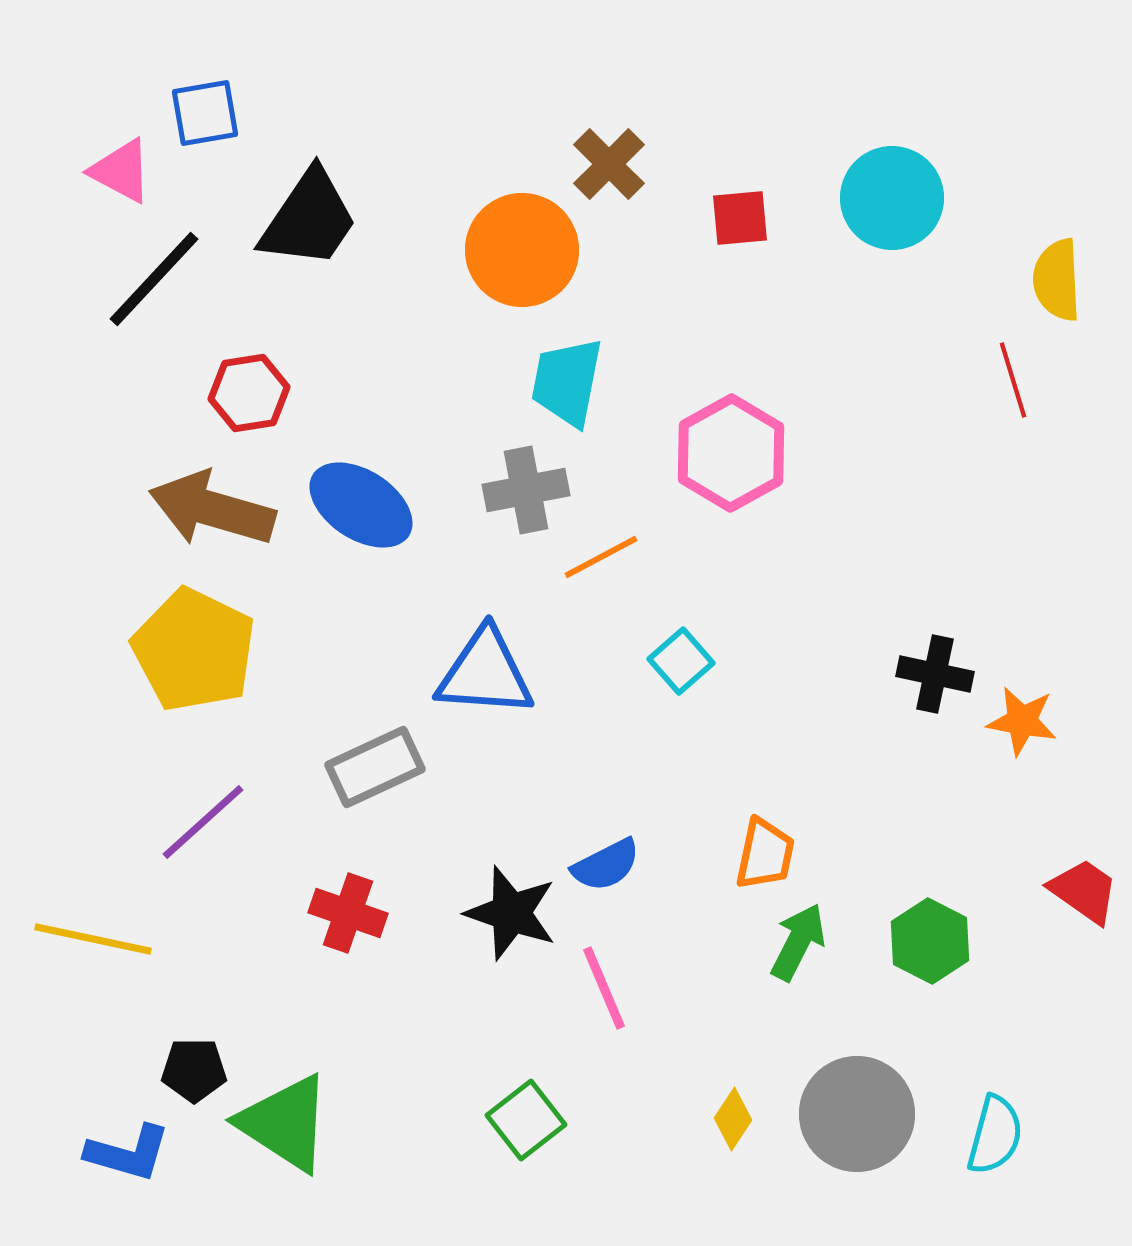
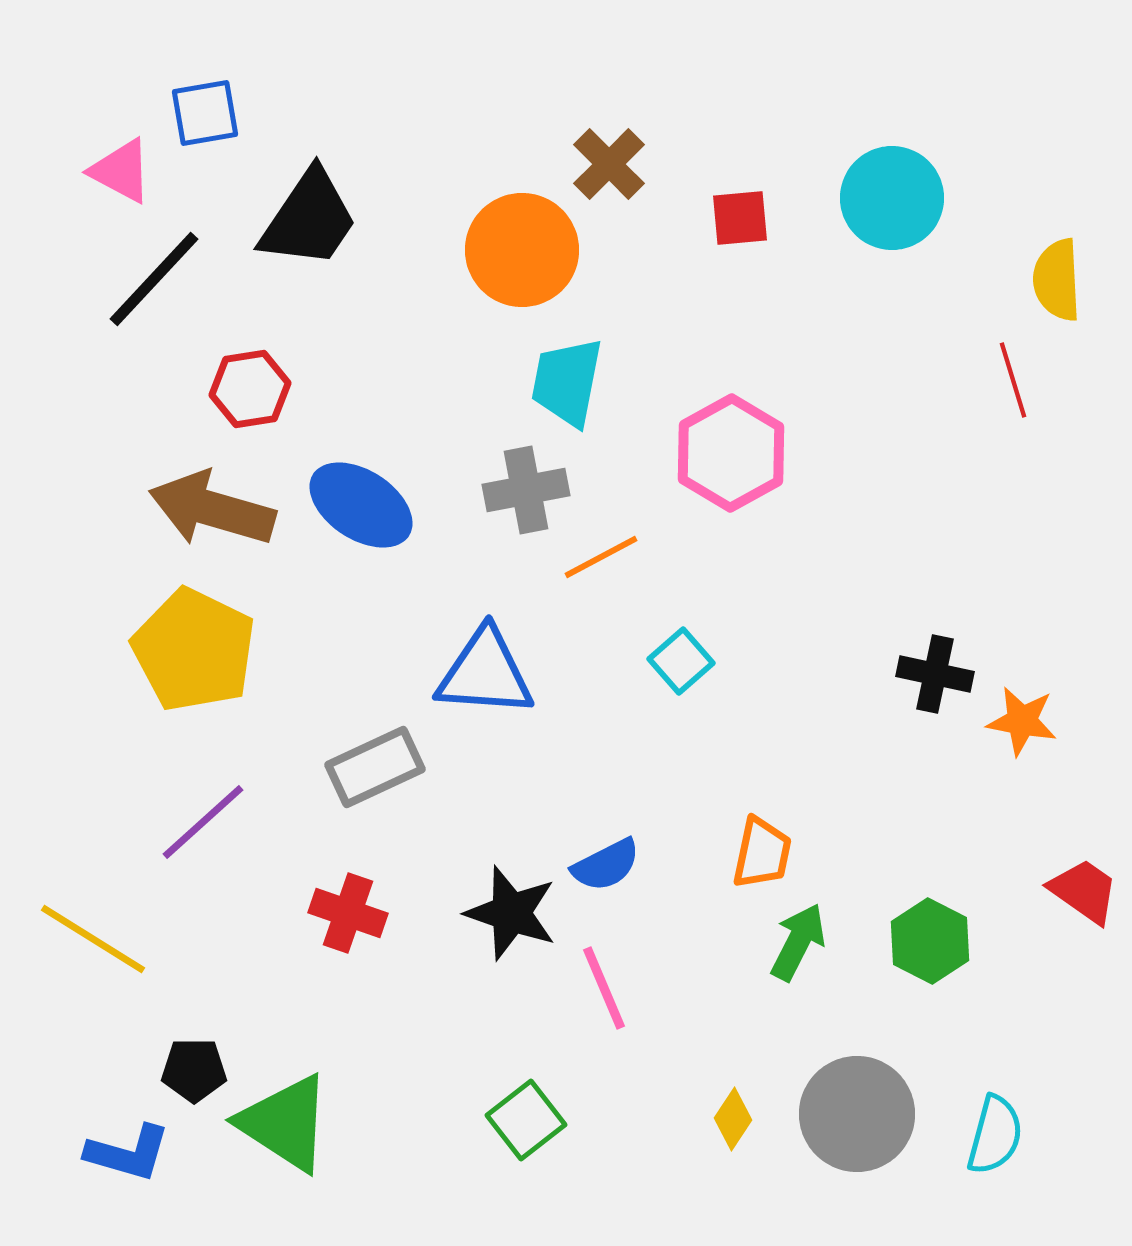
red hexagon: moved 1 px right, 4 px up
orange trapezoid: moved 3 px left, 1 px up
yellow line: rotated 20 degrees clockwise
